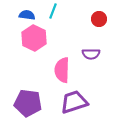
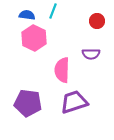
red circle: moved 2 px left, 2 px down
